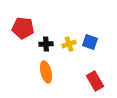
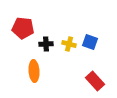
yellow cross: rotated 32 degrees clockwise
orange ellipse: moved 12 px left, 1 px up; rotated 10 degrees clockwise
red rectangle: rotated 12 degrees counterclockwise
